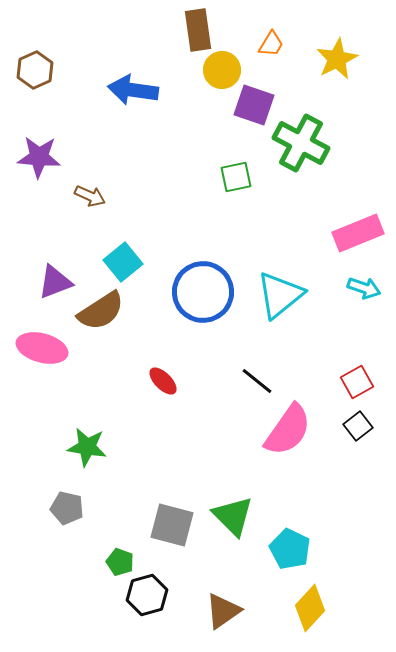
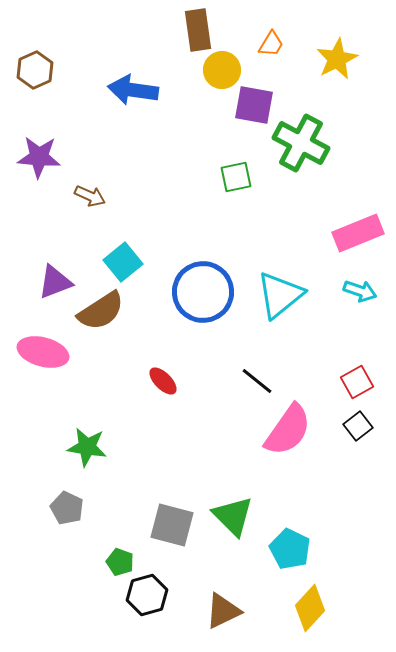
purple square: rotated 9 degrees counterclockwise
cyan arrow: moved 4 px left, 3 px down
pink ellipse: moved 1 px right, 4 px down
gray pentagon: rotated 12 degrees clockwise
brown triangle: rotated 9 degrees clockwise
